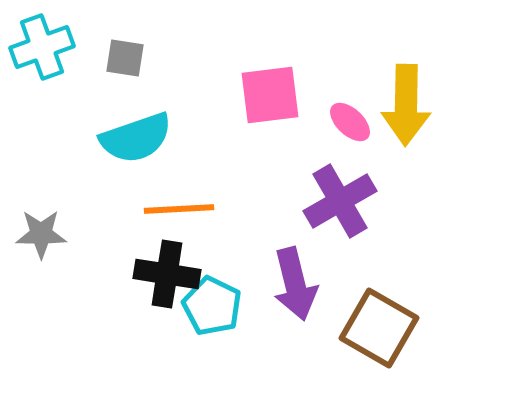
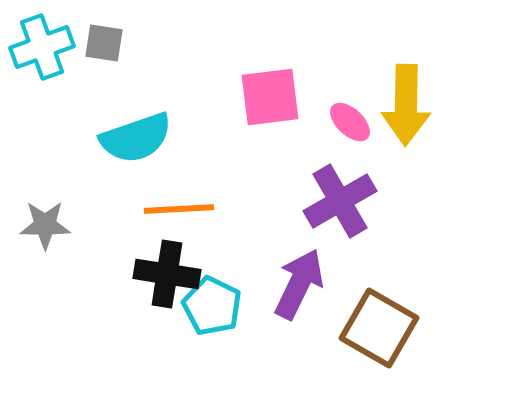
gray square: moved 21 px left, 15 px up
pink square: moved 2 px down
gray star: moved 4 px right, 9 px up
purple arrow: moved 4 px right; rotated 140 degrees counterclockwise
